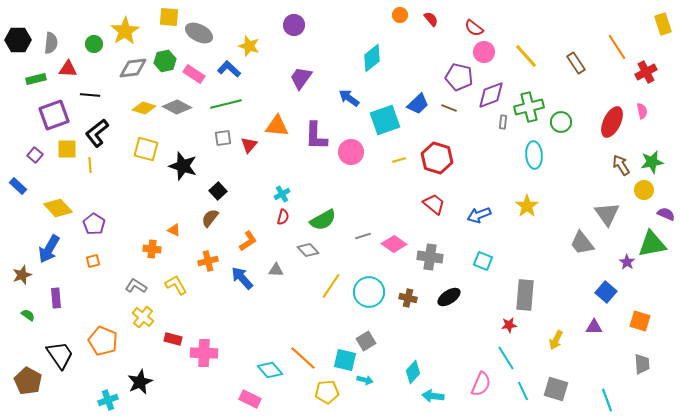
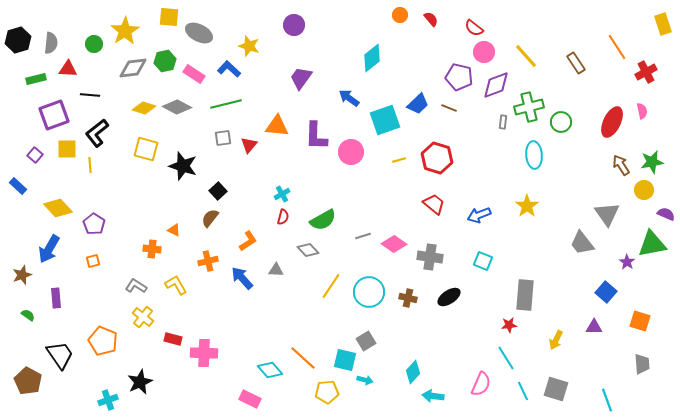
black hexagon at (18, 40): rotated 15 degrees counterclockwise
purple diamond at (491, 95): moved 5 px right, 10 px up
